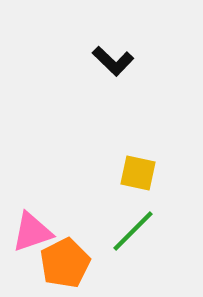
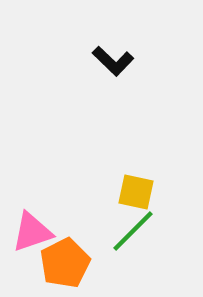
yellow square: moved 2 px left, 19 px down
